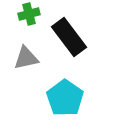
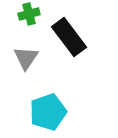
gray triangle: rotated 44 degrees counterclockwise
cyan pentagon: moved 17 px left, 14 px down; rotated 18 degrees clockwise
